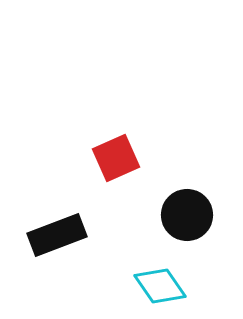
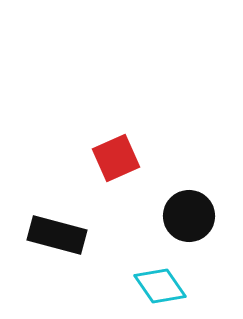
black circle: moved 2 px right, 1 px down
black rectangle: rotated 36 degrees clockwise
